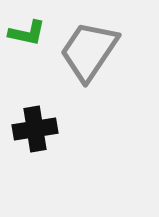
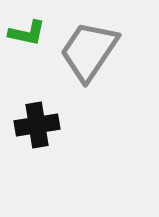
black cross: moved 2 px right, 4 px up
